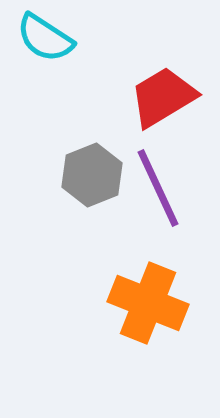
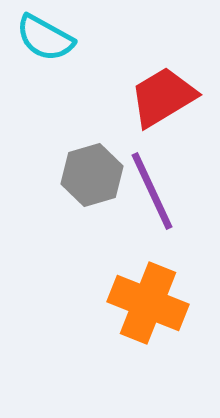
cyan semicircle: rotated 4 degrees counterclockwise
gray hexagon: rotated 6 degrees clockwise
purple line: moved 6 px left, 3 px down
